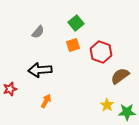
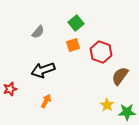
black arrow: moved 3 px right; rotated 15 degrees counterclockwise
brown semicircle: rotated 18 degrees counterclockwise
